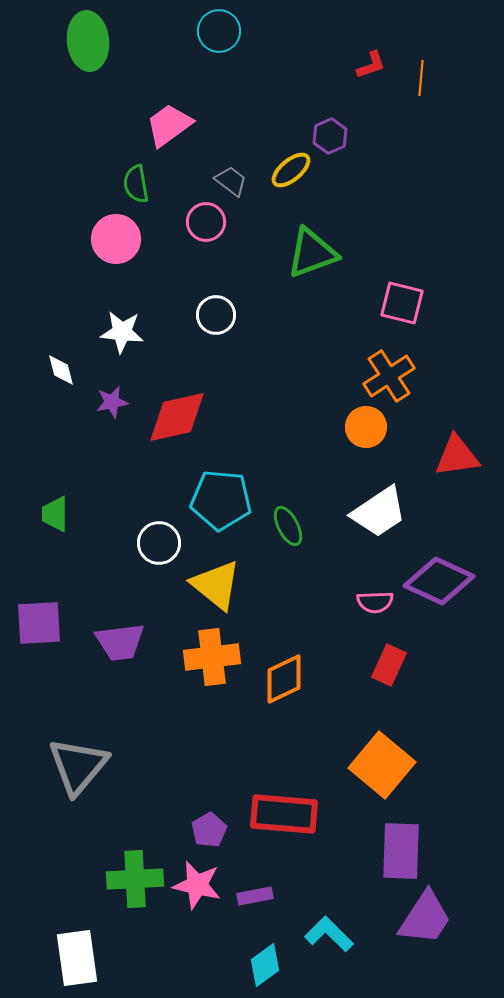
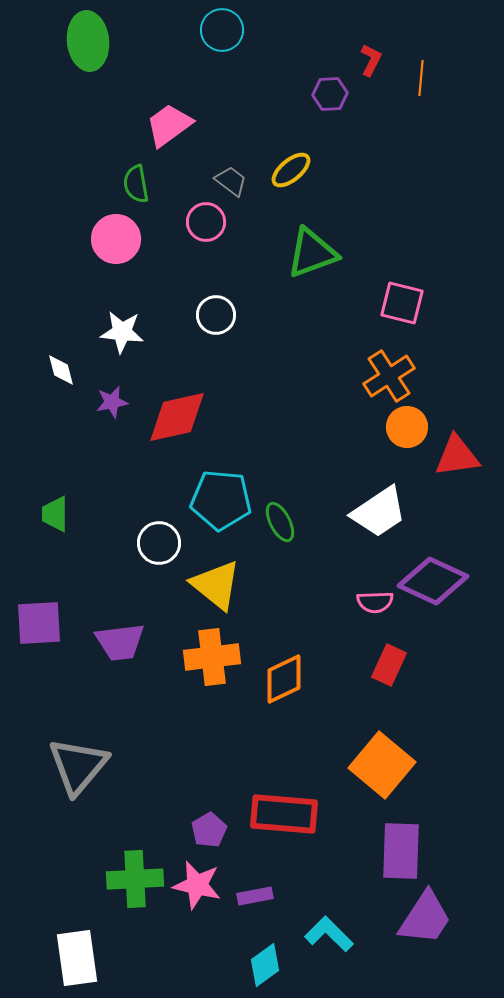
cyan circle at (219, 31): moved 3 px right, 1 px up
red L-shape at (371, 65): moved 5 px up; rotated 44 degrees counterclockwise
purple hexagon at (330, 136): moved 42 px up; rotated 20 degrees clockwise
orange circle at (366, 427): moved 41 px right
green ellipse at (288, 526): moved 8 px left, 4 px up
purple diamond at (439, 581): moved 6 px left
